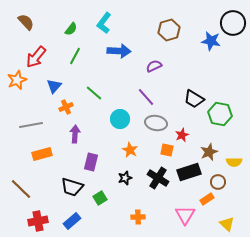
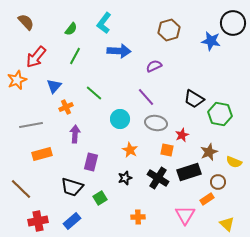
yellow semicircle at (234, 162): rotated 21 degrees clockwise
